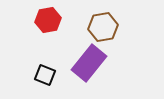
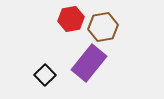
red hexagon: moved 23 px right, 1 px up
black square: rotated 25 degrees clockwise
